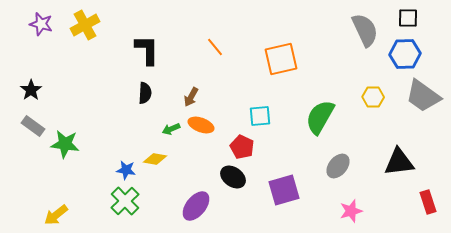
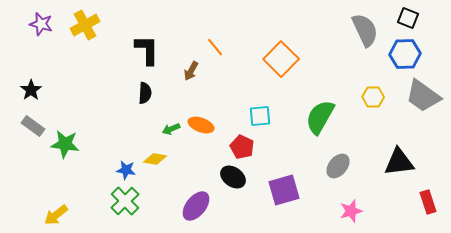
black square: rotated 20 degrees clockwise
orange square: rotated 32 degrees counterclockwise
brown arrow: moved 26 px up
